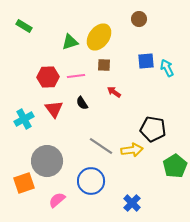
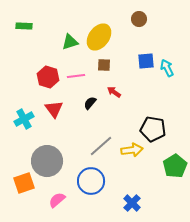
green rectangle: rotated 28 degrees counterclockwise
red hexagon: rotated 20 degrees clockwise
black semicircle: moved 8 px right; rotated 72 degrees clockwise
gray line: rotated 75 degrees counterclockwise
